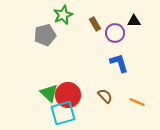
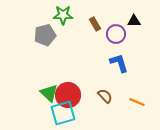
green star: rotated 24 degrees clockwise
purple circle: moved 1 px right, 1 px down
